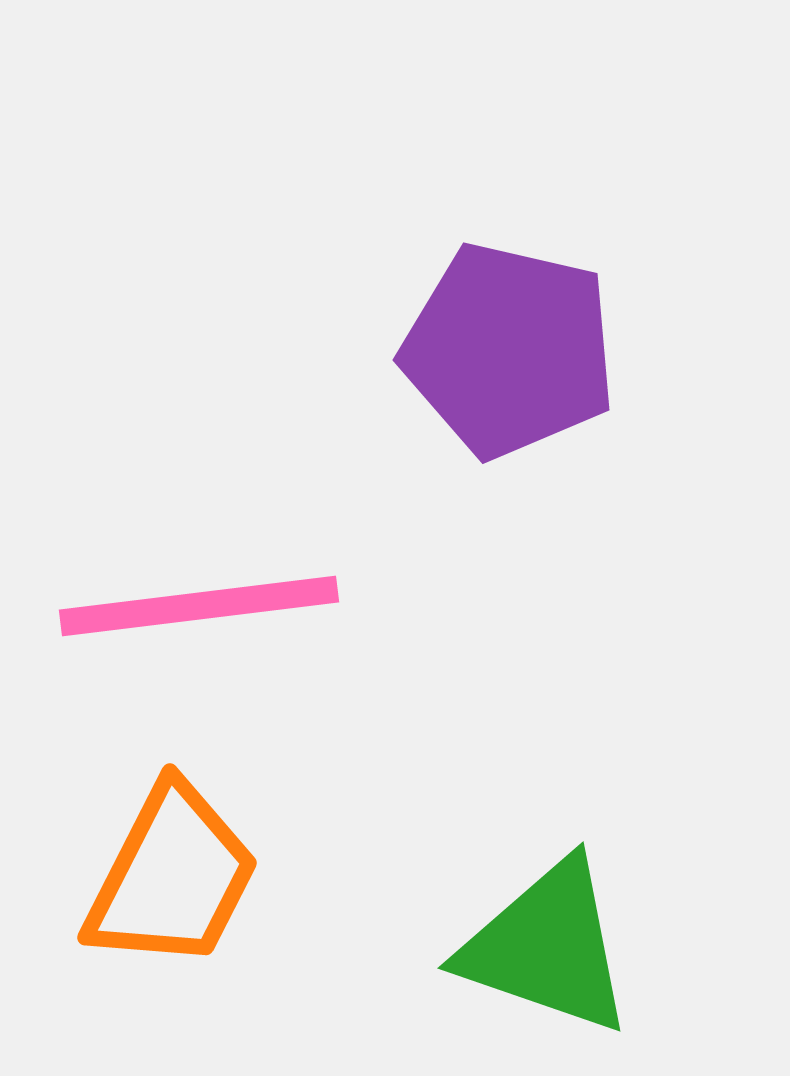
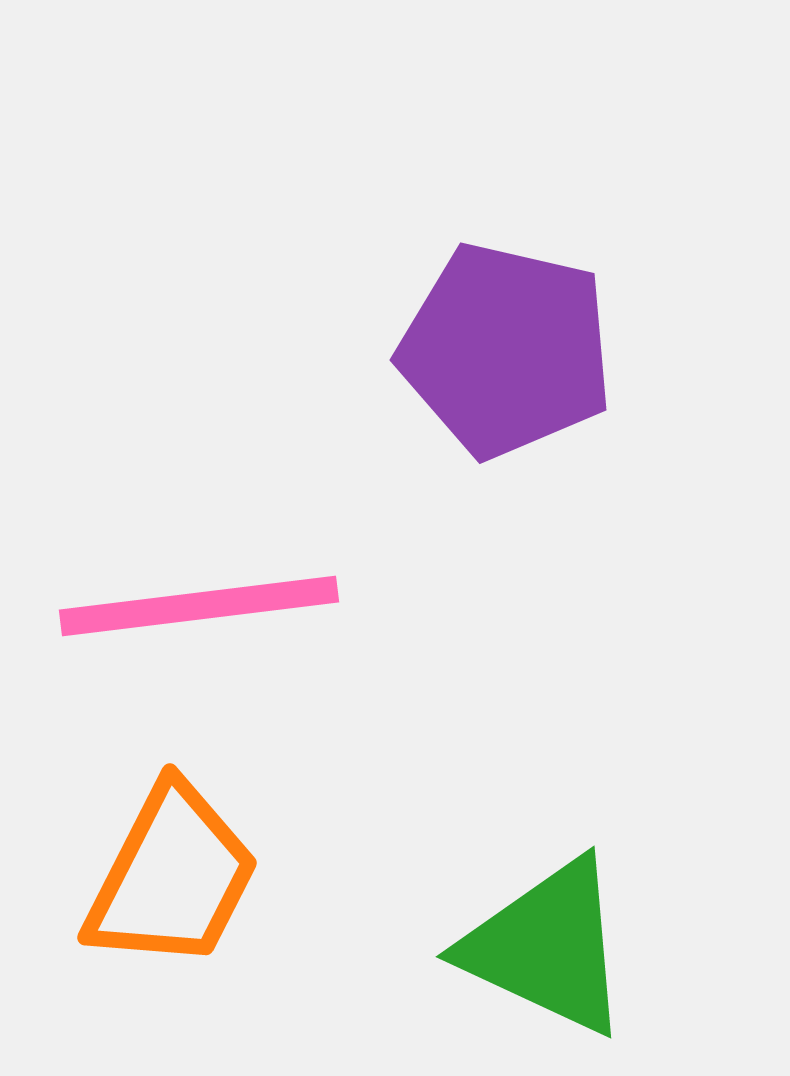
purple pentagon: moved 3 px left
green triangle: rotated 6 degrees clockwise
